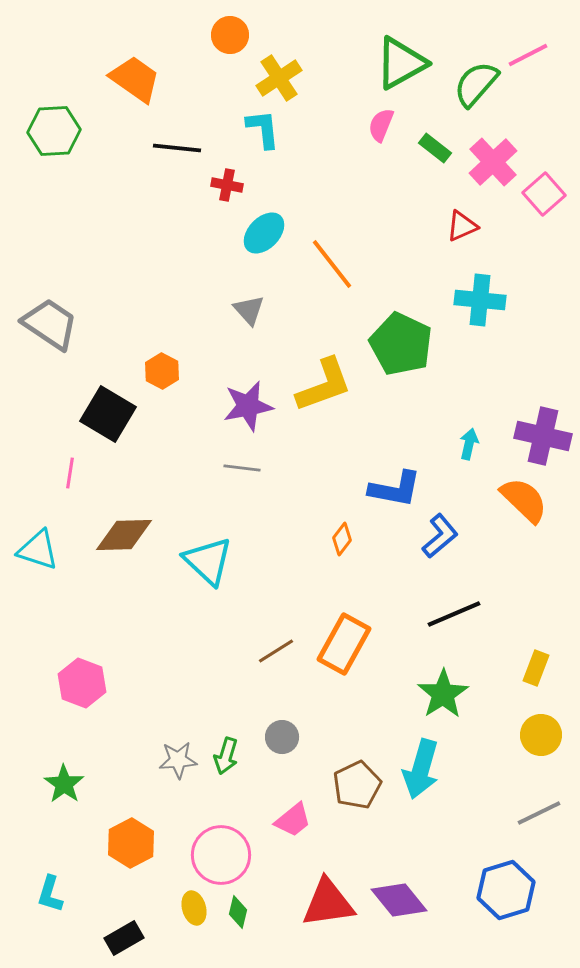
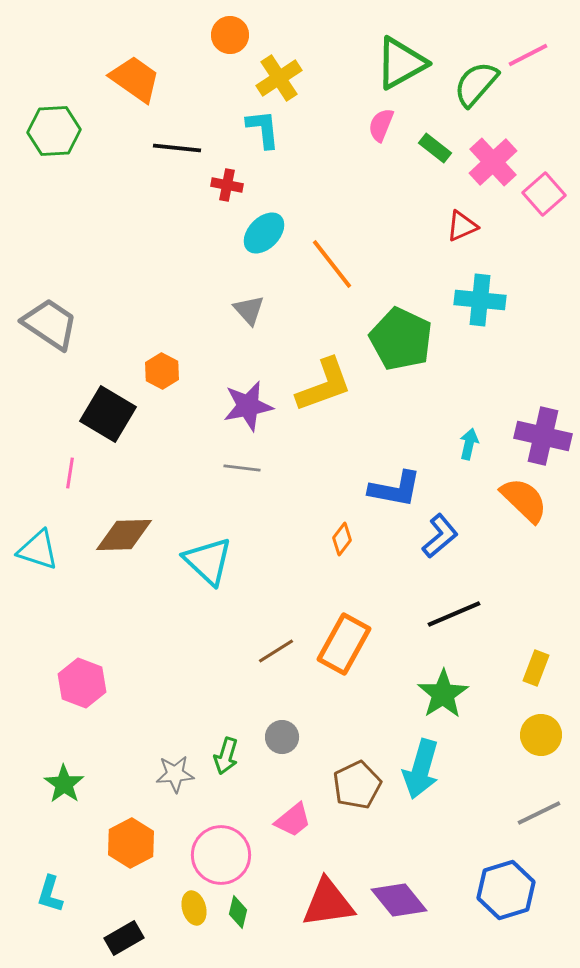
green pentagon at (401, 344): moved 5 px up
gray star at (178, 760): moved 3 px left, 14 px down
